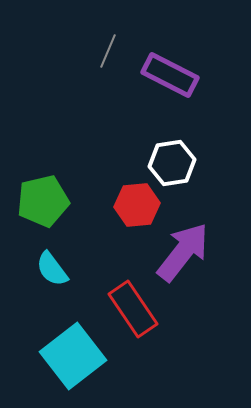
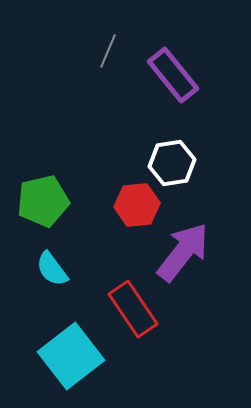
purple rectangle: moved 3 px right; rotated 24 degrees clockwise
cyan square: moved 2 px left
